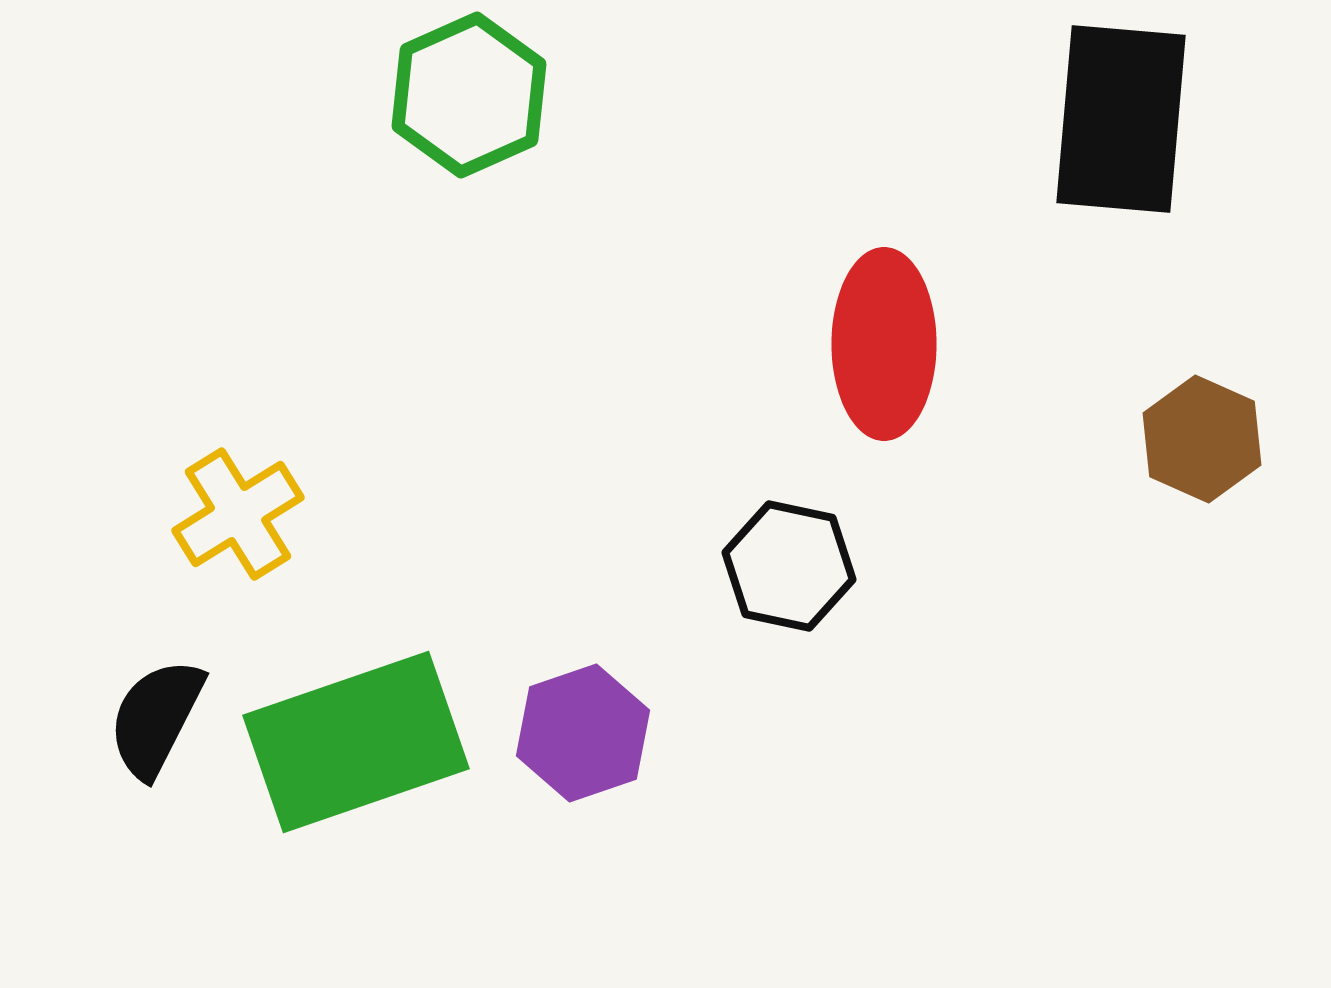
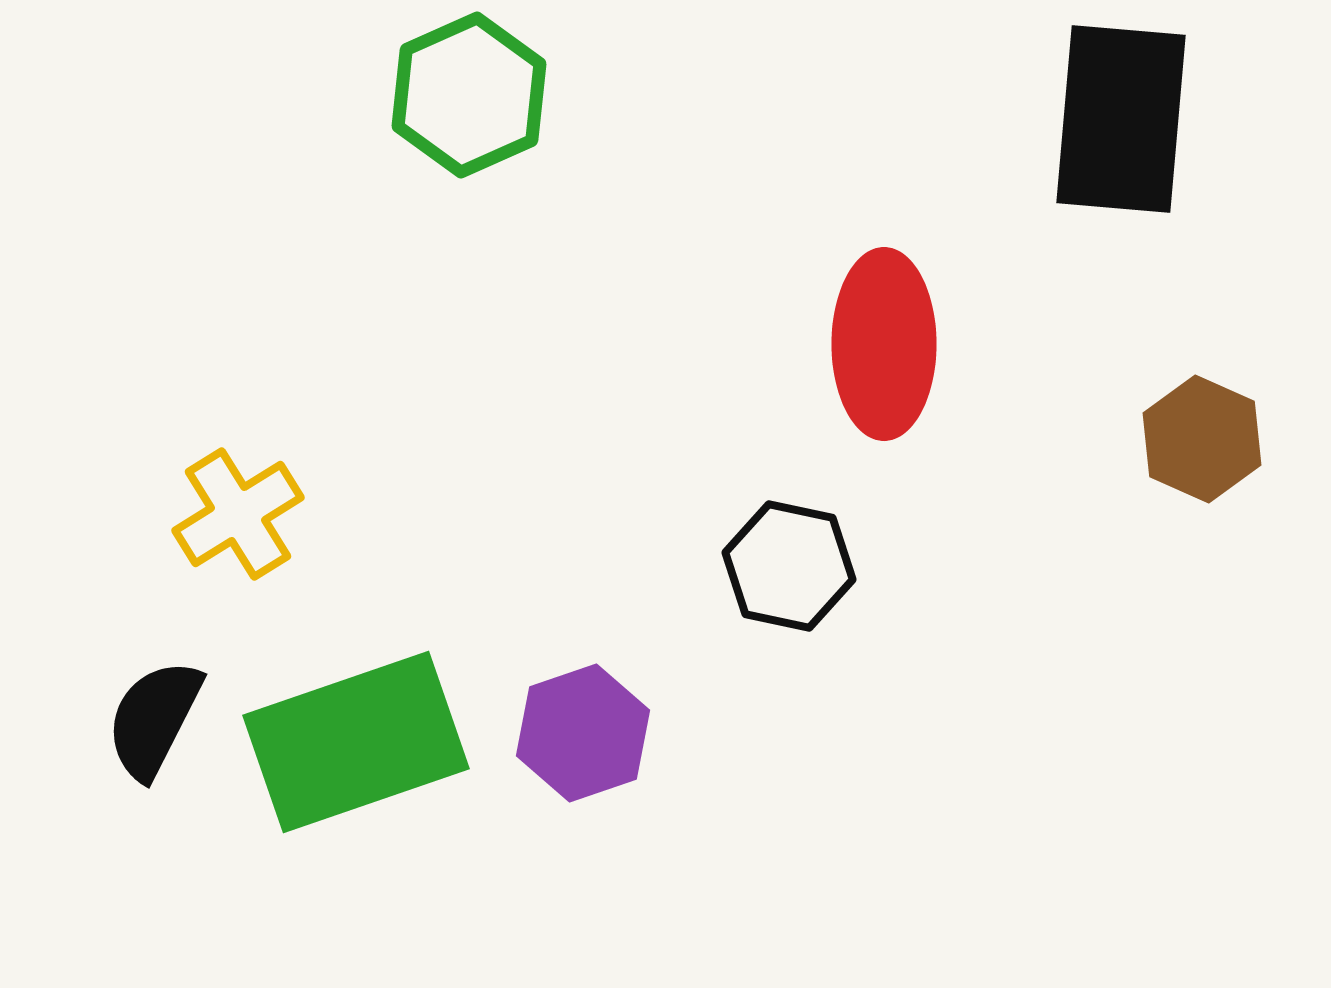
black semicircle: moved 2 px left, 1 px down
